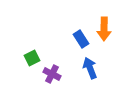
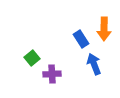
green square: rotated 14 degrees counterclockwise
blue arrow: moved 4 px right, 4 px up
purple cross: rotated 30 degrees counterclockwise
